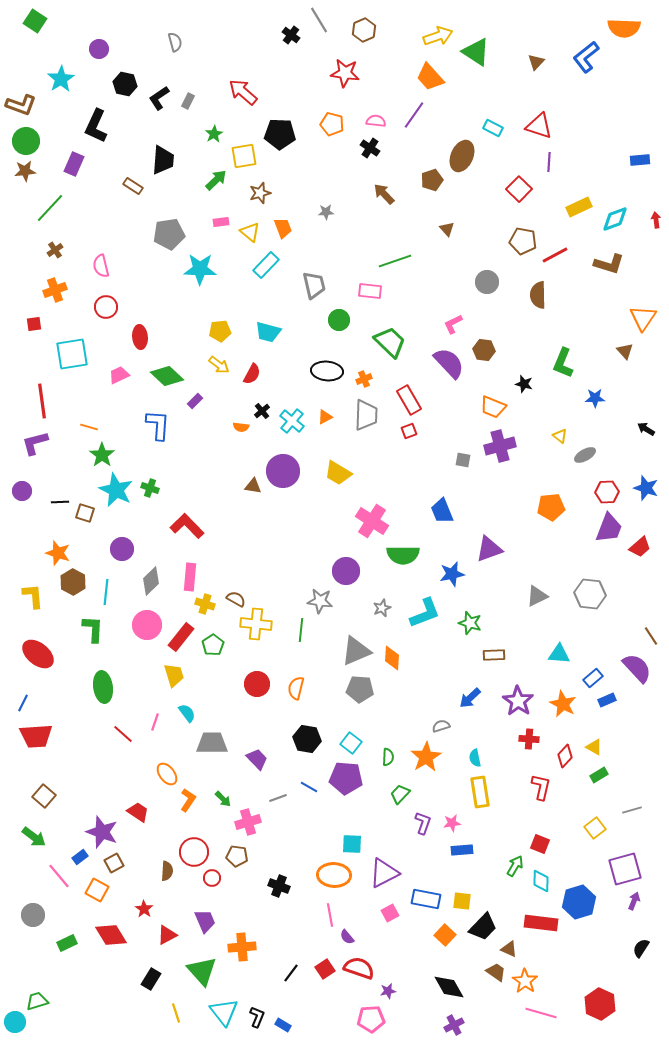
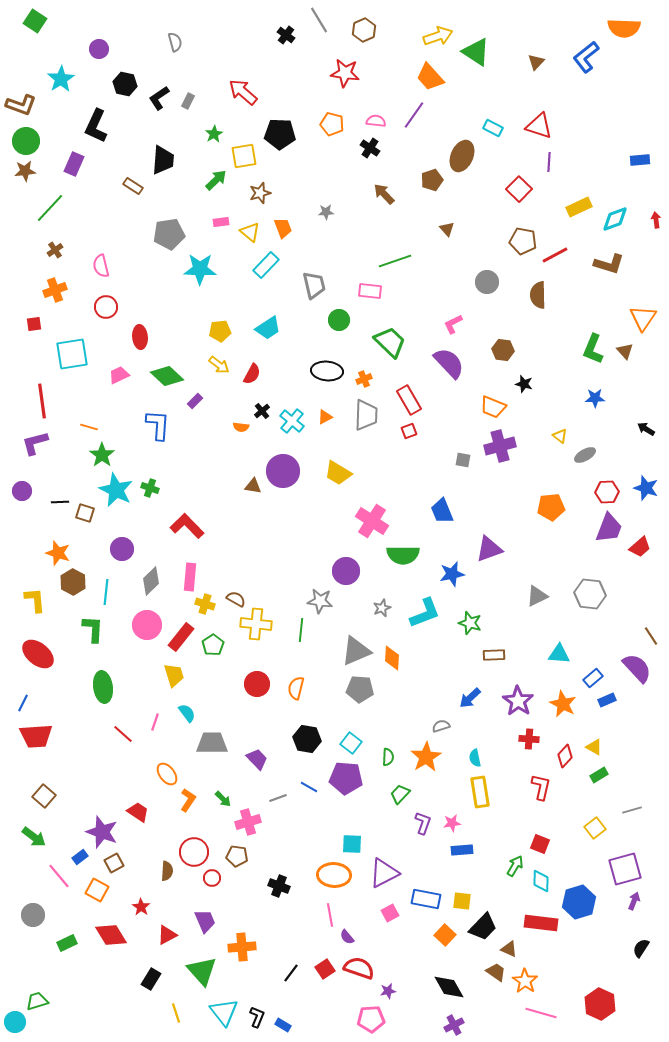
black cross at (291, 35): moved 5 px left
cyan trapezoid at (268, 332): moved 4 px up; rotated 48 degrees counterclockwise
brown hexagon at (484, 350): moved 19 px right
green L-shape at (563, 363): moved 30 px right, 14 px up
yellow L-shape at (33, 596): moved 2 px right, 4 px down
red star at (144, 909): moved 3 px left, 2 px up
